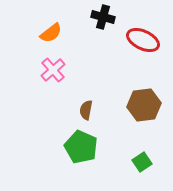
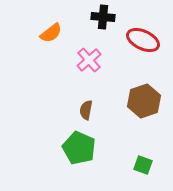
black cross: rotated 10 degrees counterclockwise
pink cross: moved 36 px right, 10 px up
brown hexagon: moved 4 px up; rotated 12 degrees counterclockwise
green pentagon: moved 2 px left, 1 px down
green square: moved 1 px right, 3 px down; rotated 36 degrees counterclockwise
